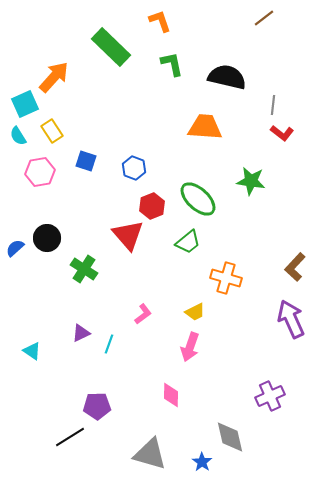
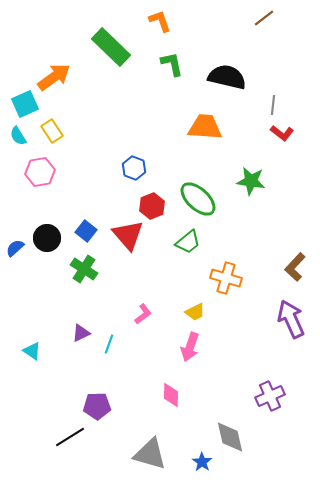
orange arrow: rotated 12 degrees clockwise
blue square: moved 70 px down; rotated 20 degrees clockwise
